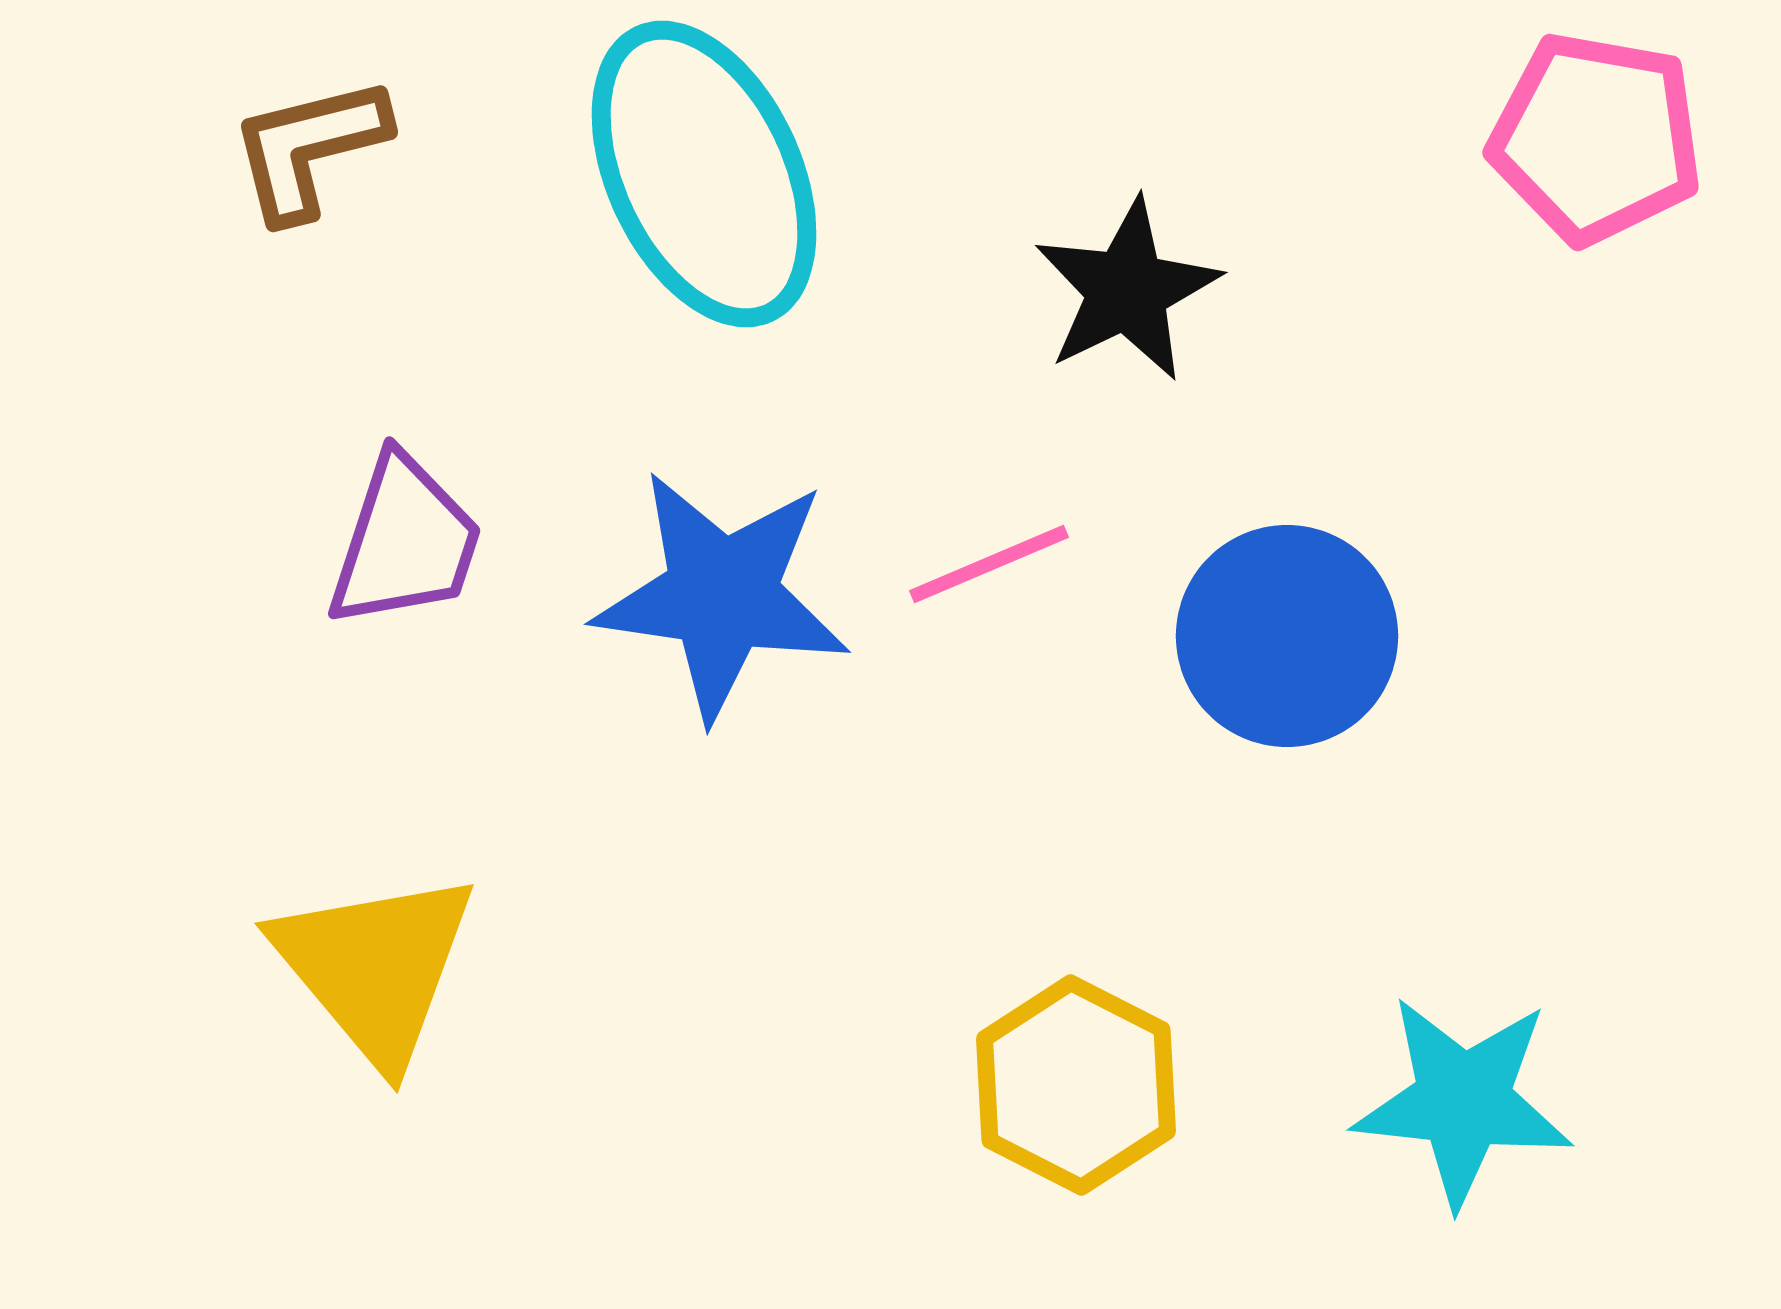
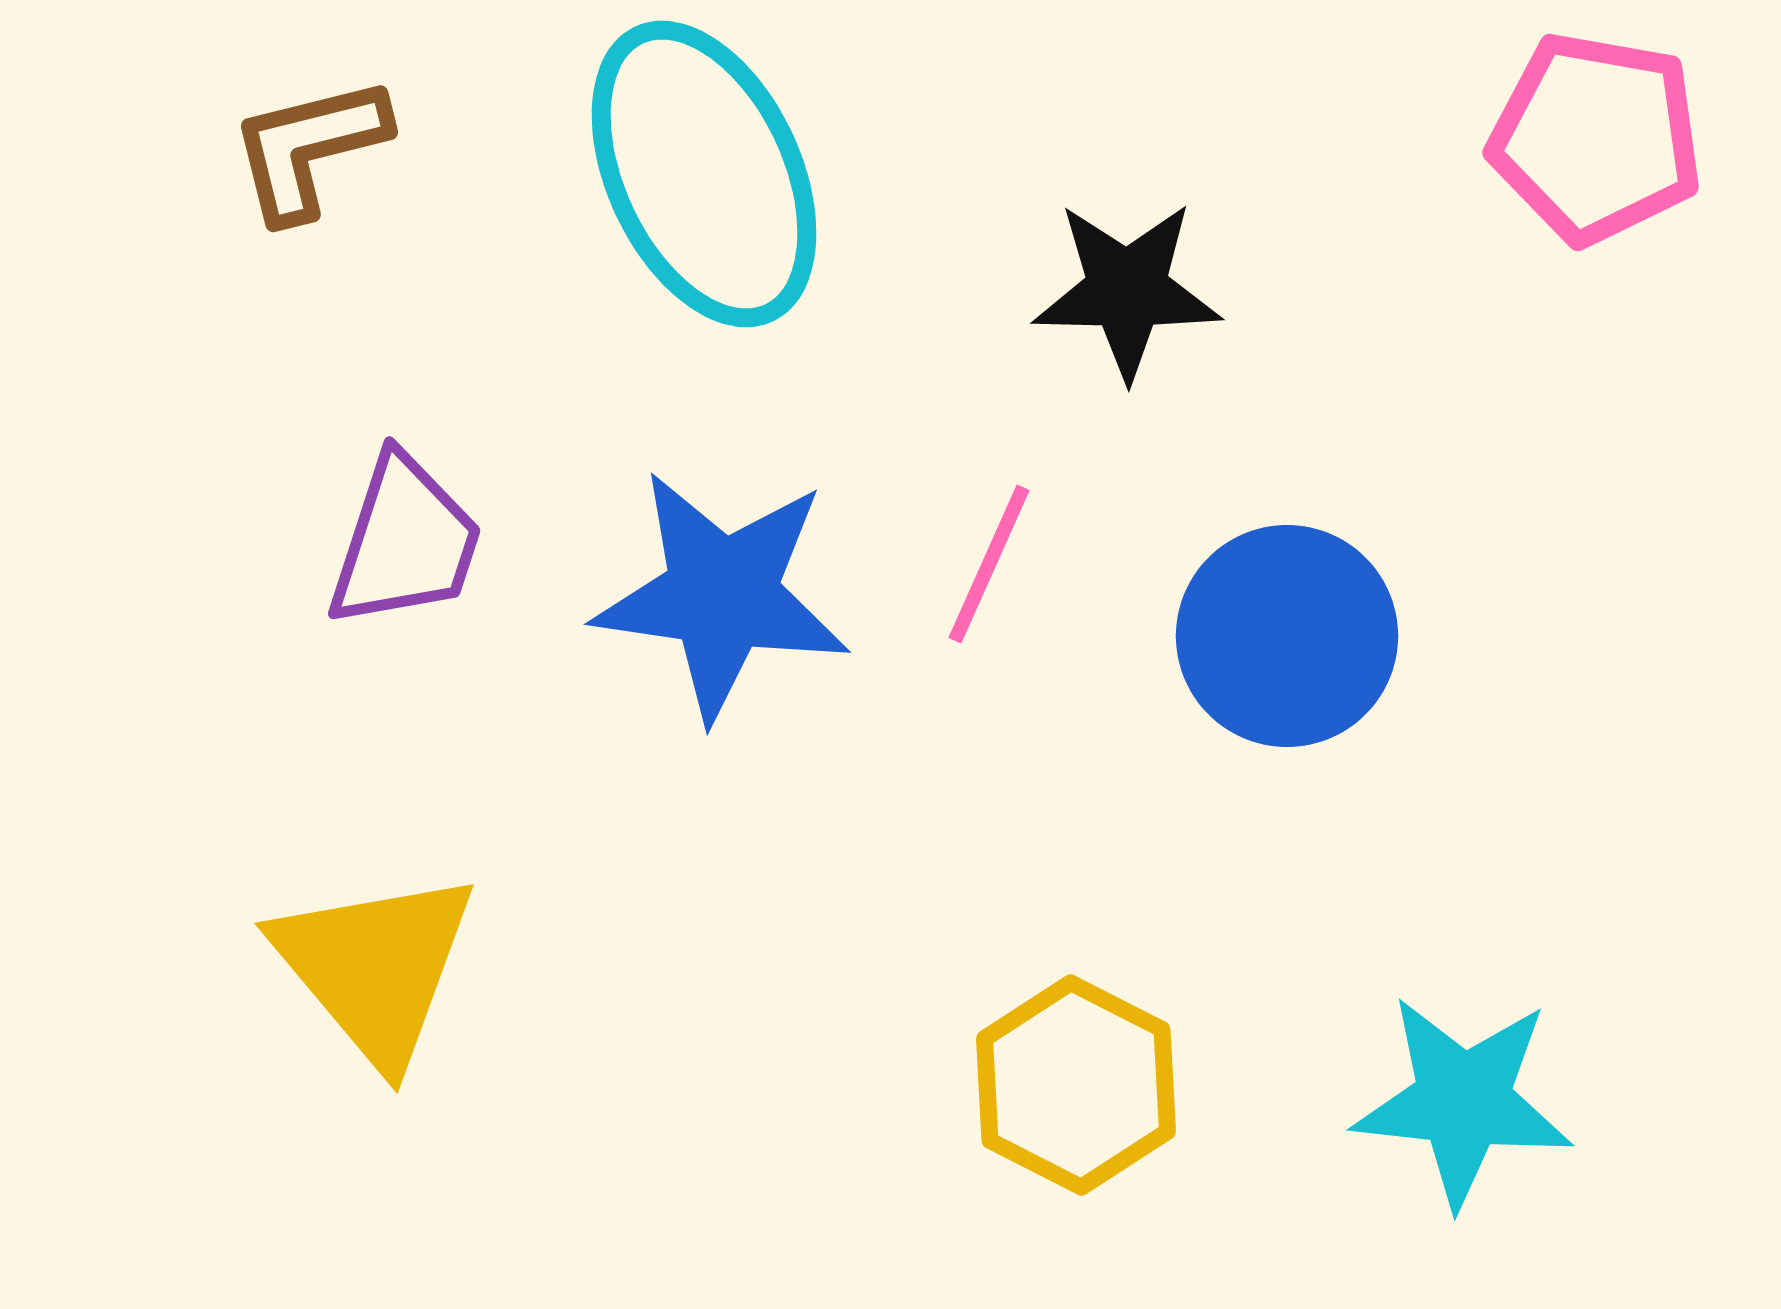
black star: rotated 27 degrees clockwise
pink line: rotated 43 degrees counterclockwise
